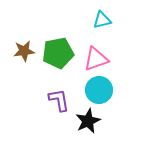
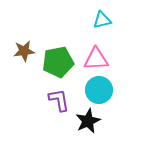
green pentagon: moved 9 px down
pink triangle: rotated 16 degrees clockwise
